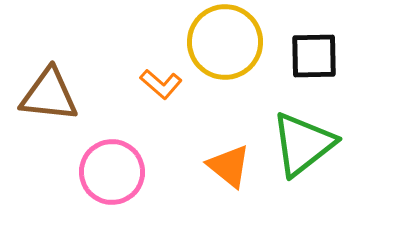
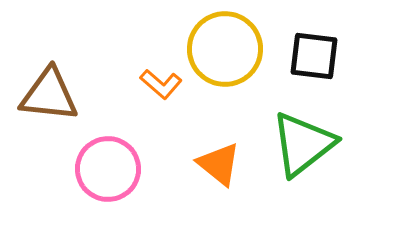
yellow circle: moved 7 px down
black square: rotated 8 degrees clockwise
orange triangle: moved 10 px left, 2 px up
pink circle: moved 4 px left, 3 px up
